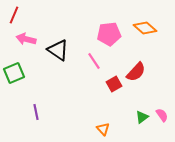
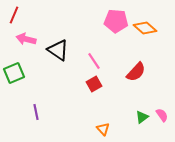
pink pentagon: moved 7 px right, 13 px up; rotated 10 degrees clockwise
red square: moved 20 px left
